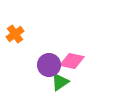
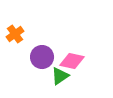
purple circle: moved 7 px left, 8 px up
green triangle: moved 6 px up
